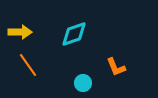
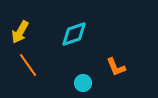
yellow arrow: rotated 120 degrees clockwise
